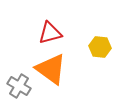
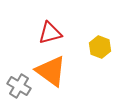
yellow hexagon: rotated 15 degrees clockwise
orange triangle: moved 2 px down
